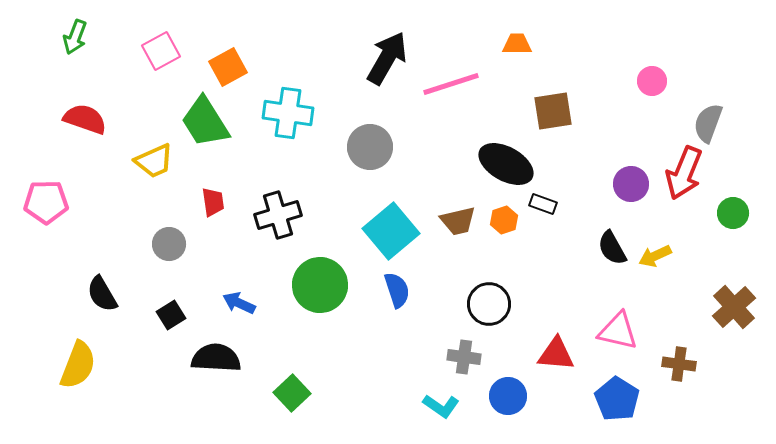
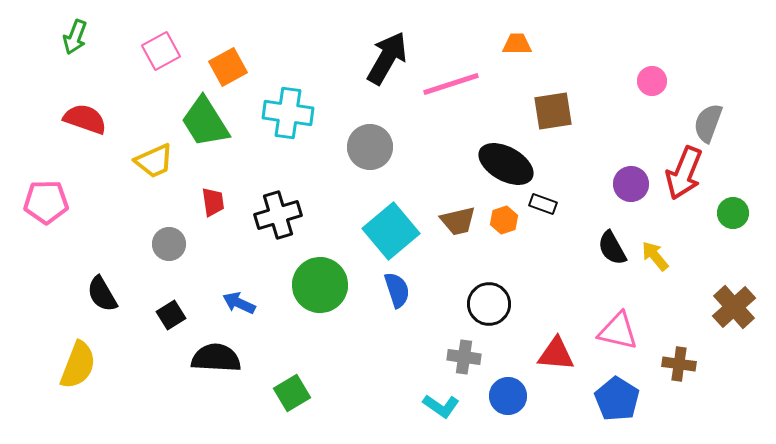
yellow arrow at (655, 256): rotated 76 degrees clockwise
green square at (292, 393): rotated 12 degrees clockwise
